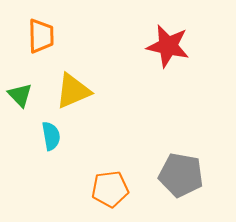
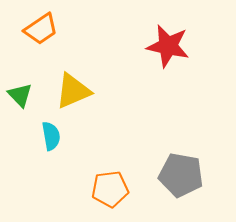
orange trapezoid: moved 7 px up; rotated 57 degrees clockwise
